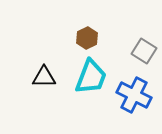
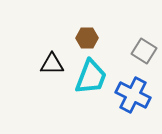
brown hexagon: rotated 25 degrees clockwise
black triangle: moved 8 px right, 13 px up
blue cross: moved 1 px left
